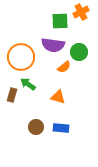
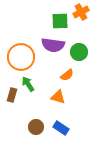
orange semicircle: moved 3 px right, 8 px down
green arrow: rotated 21 degrees clockwise
blue rectangle: rotated 28 degrees clockwise
